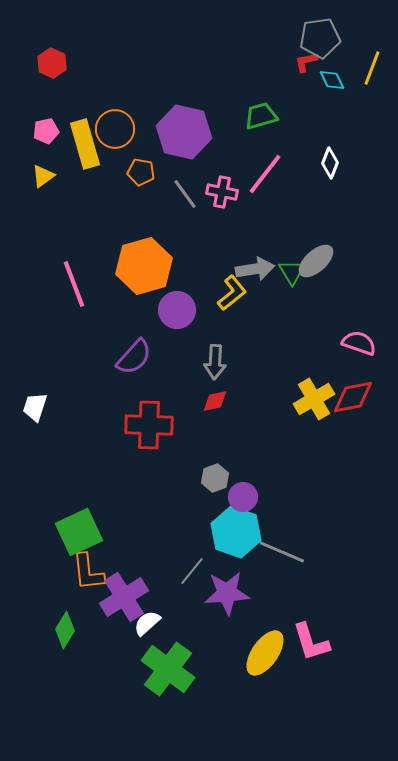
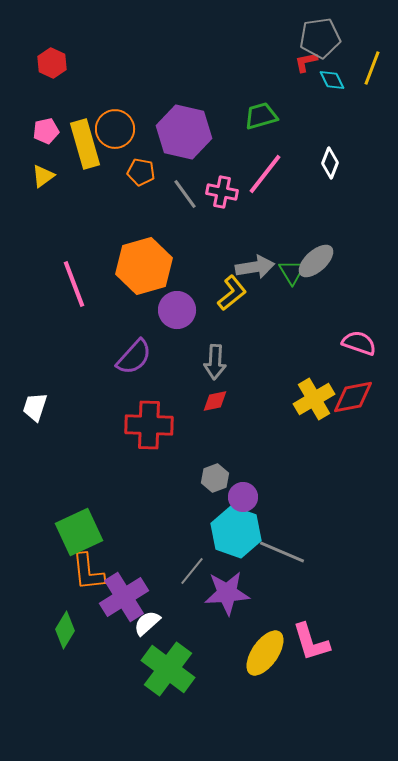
gray arrow at (255, 269): moved 2 px up
